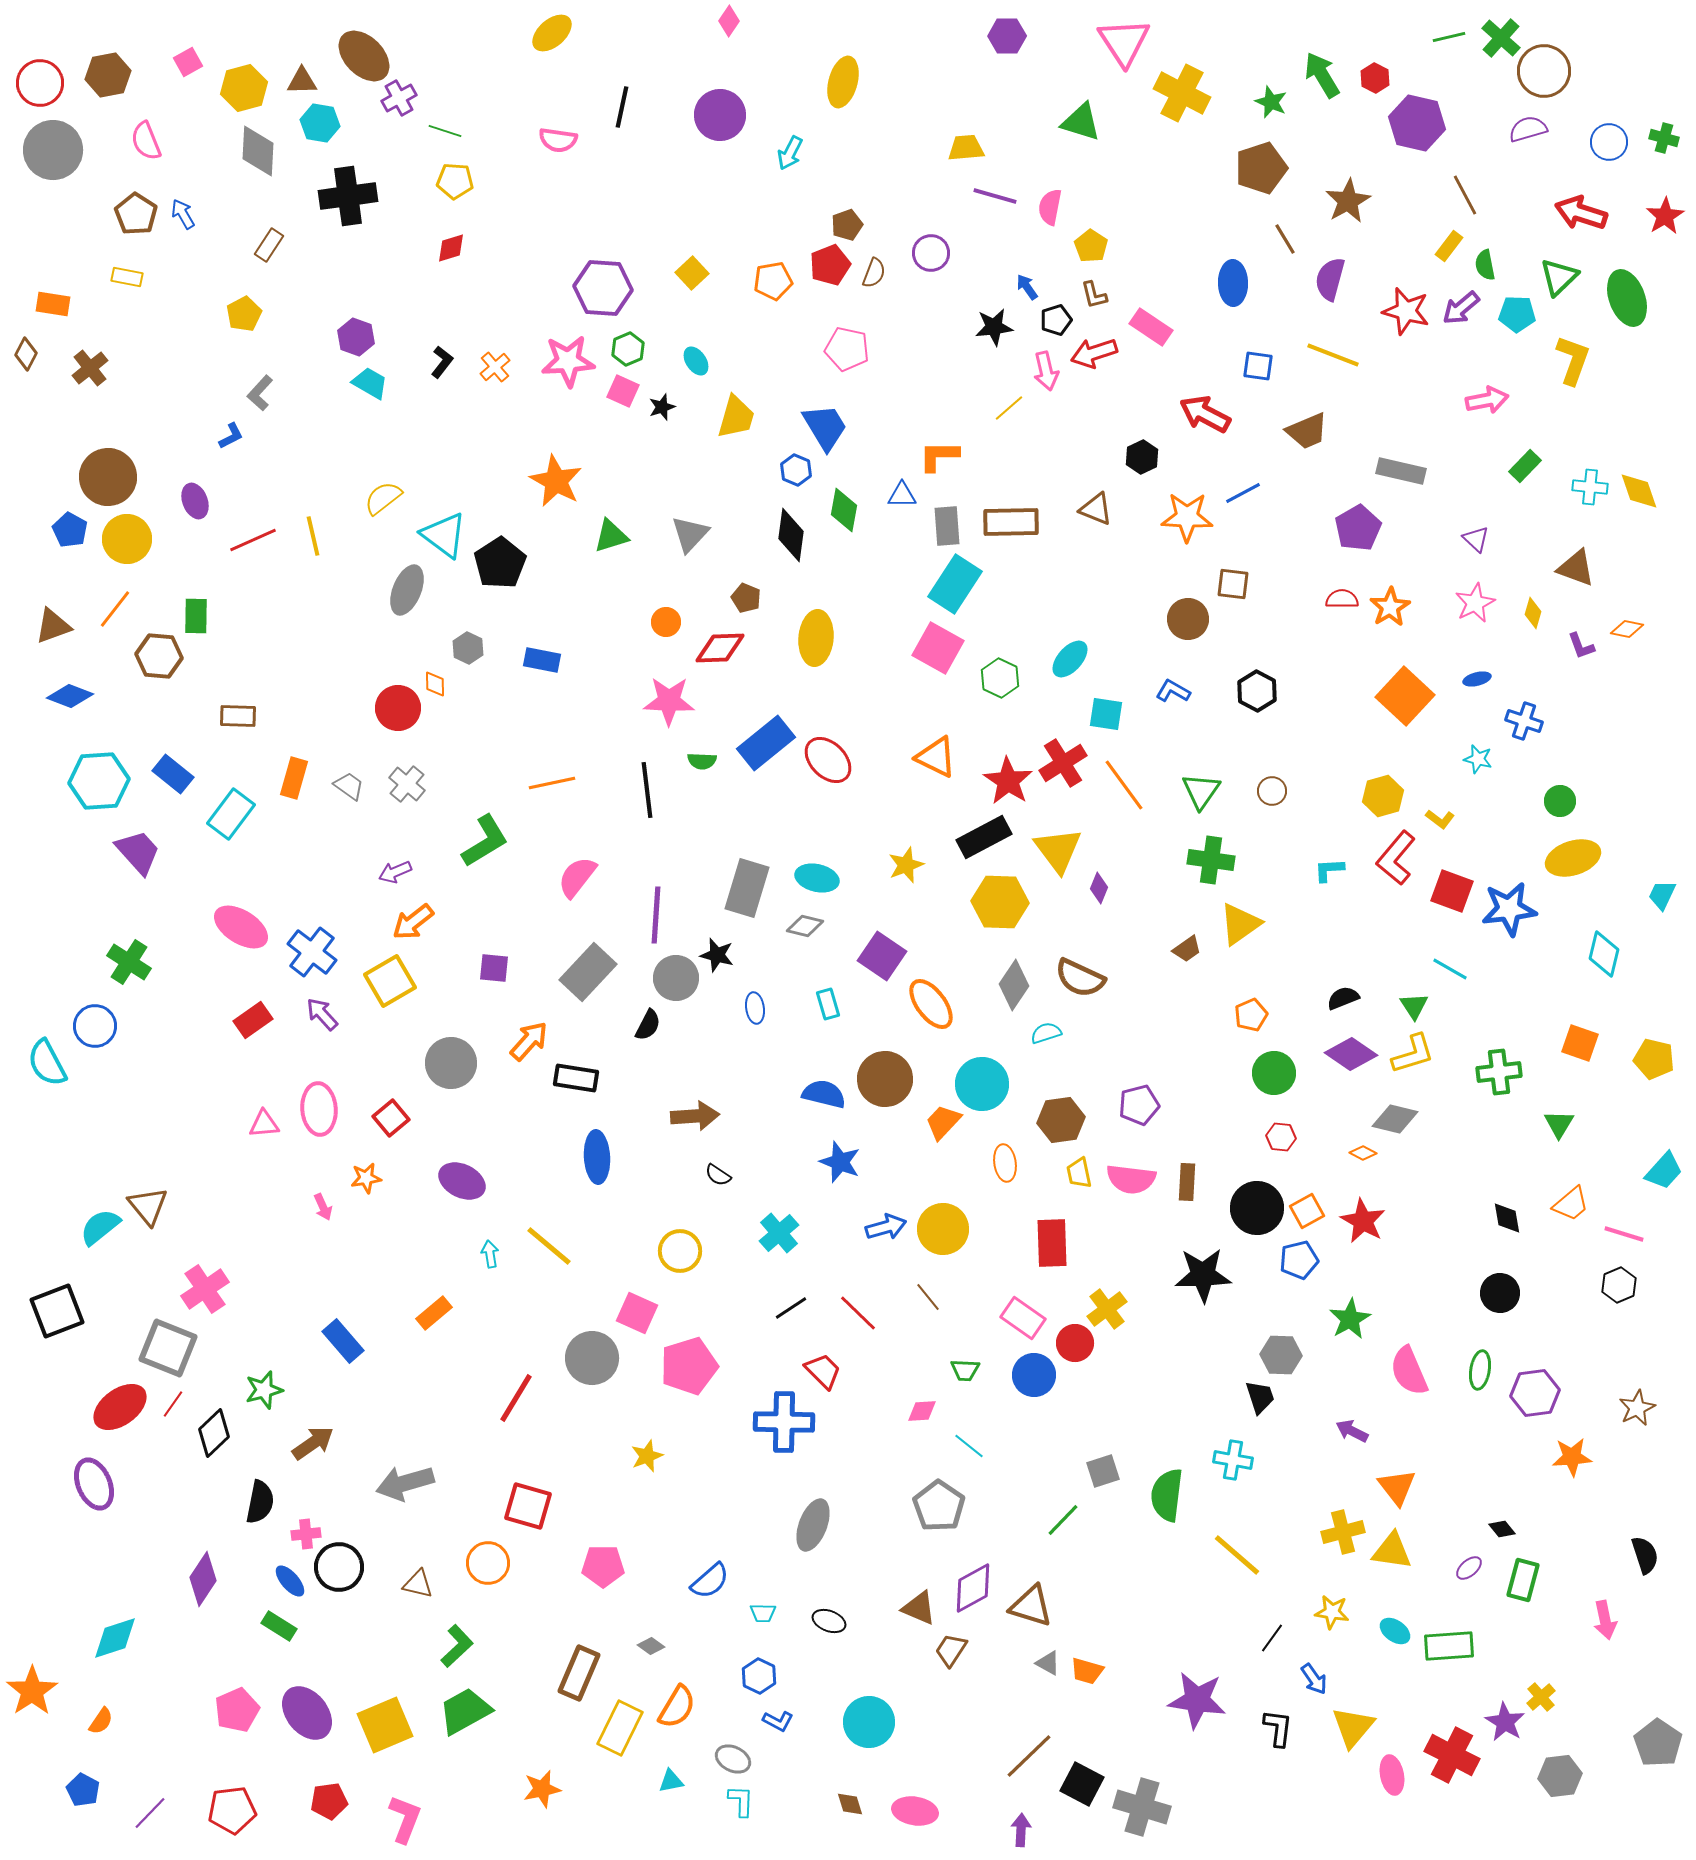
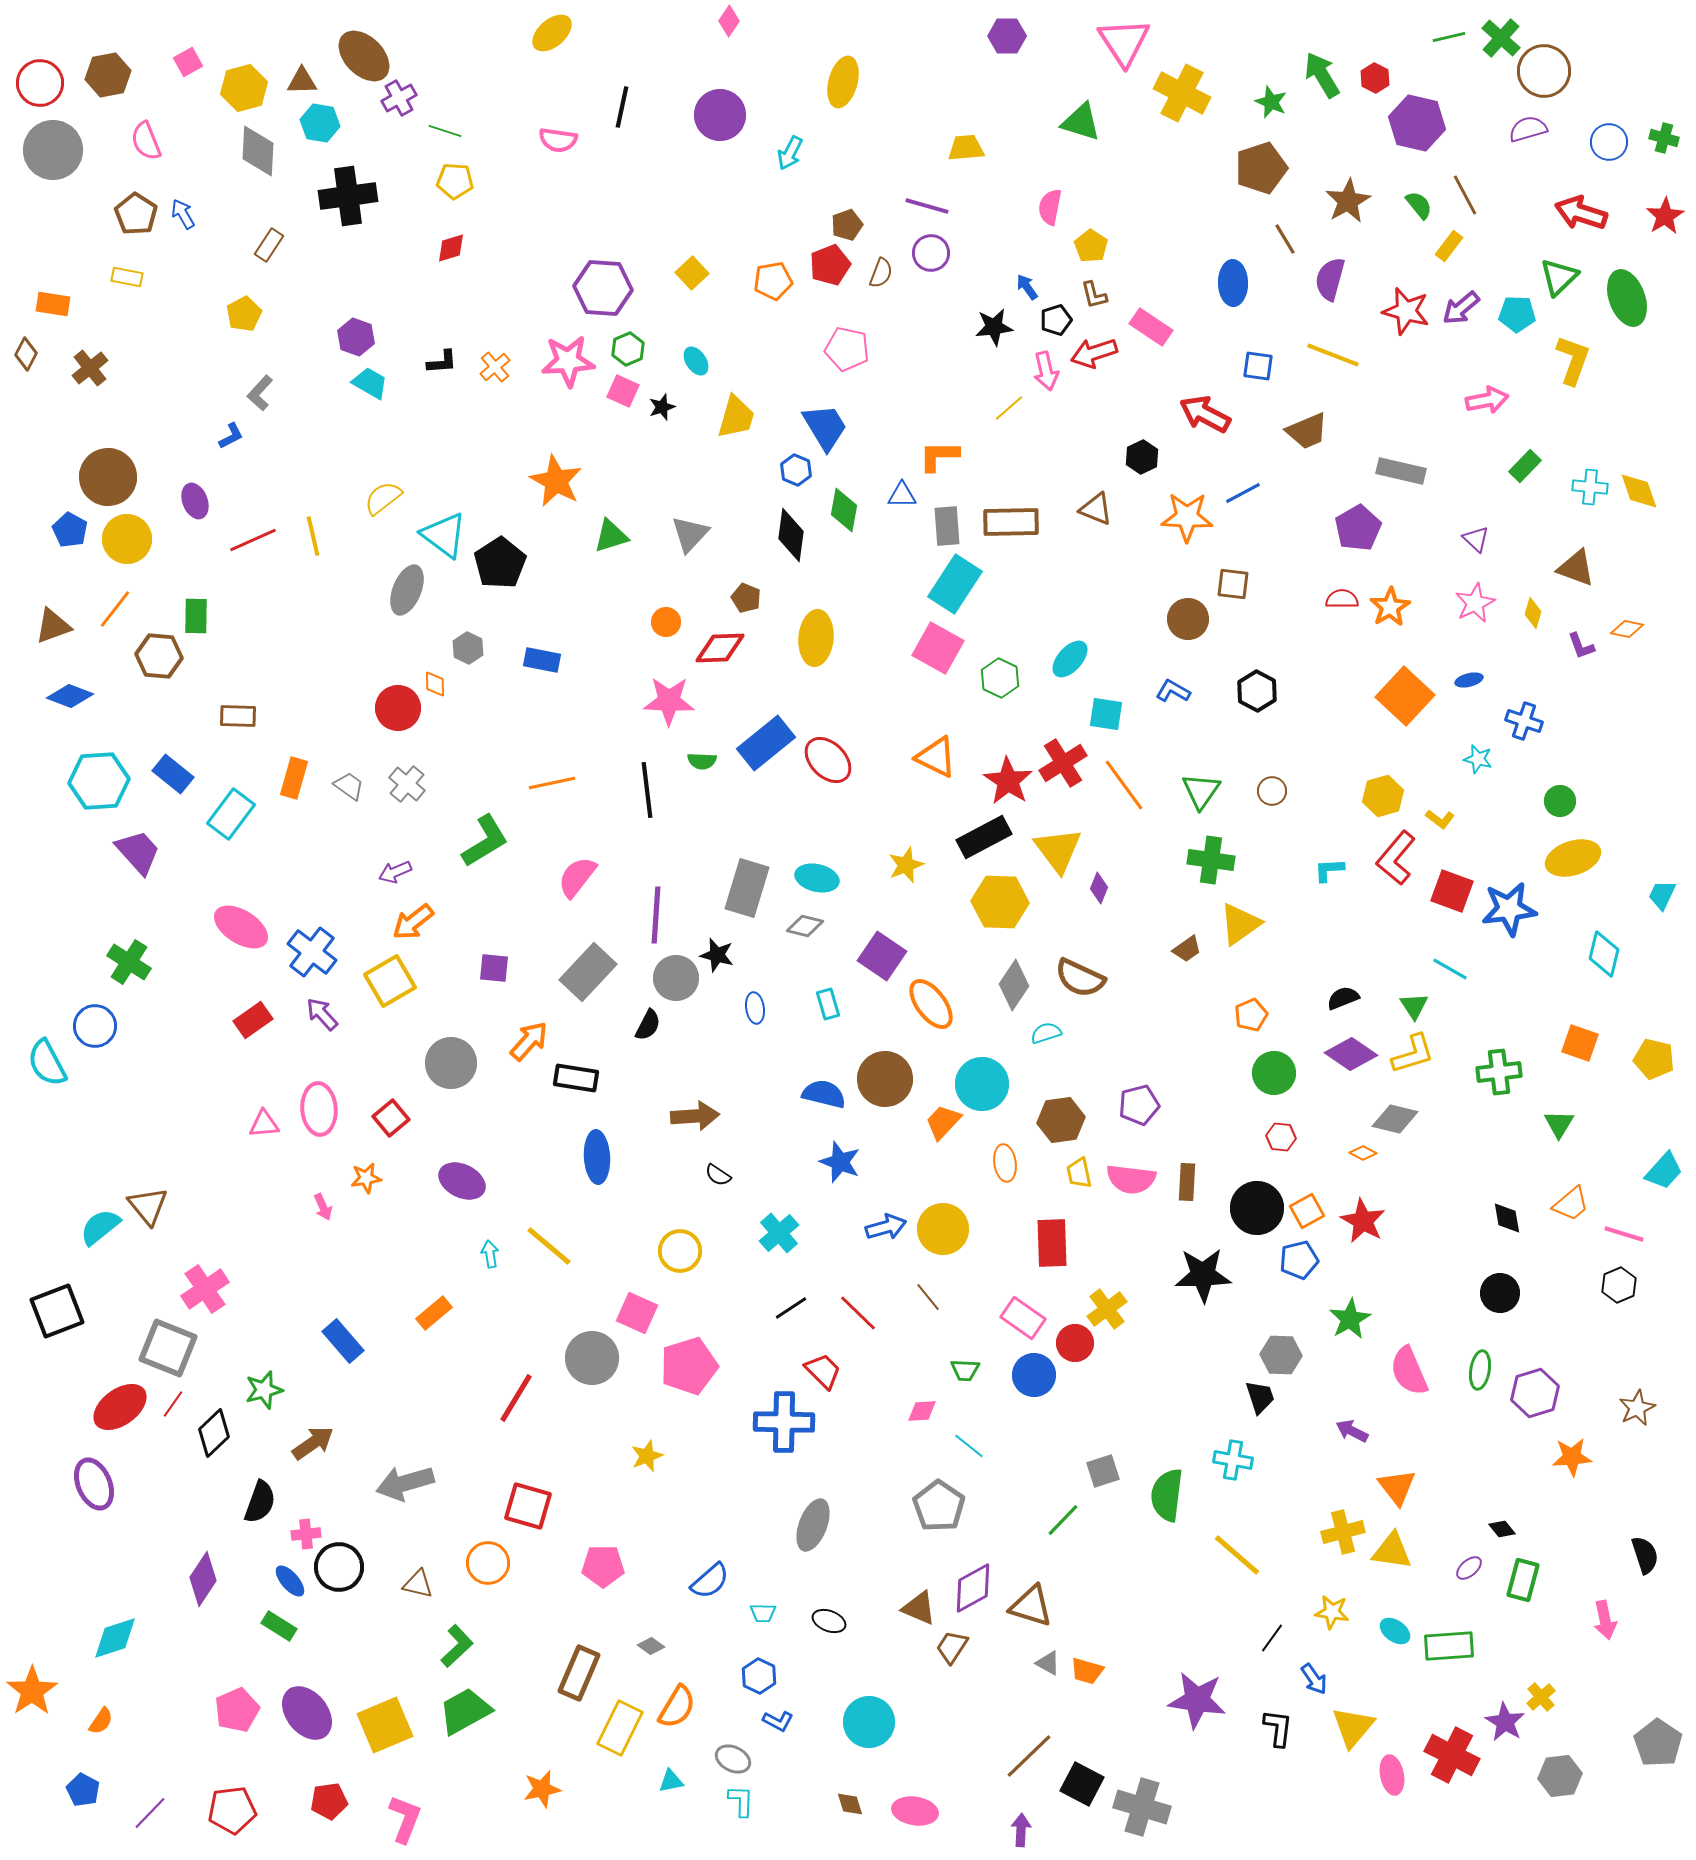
purple line at (995, 196): moved 68 px left, 10 px down
green semicircle at (1485, 265): moved 66 px left, 60 px up; rotated 152 degrees clockwise
brown semicircle at (874, 273): moved 7 px right
black L-shape at (442, 362): rotated 48 degrees clockwise
blue ellipse at (1477, 679): moved 8 px left, 1 px down
purple hexagon at (1535, 1393): rotated 9 degrees counterclockwise
black semicircle at (260, 1502): rotated 9 degrees clockwise
brown trapezoid at (951, 1650): moved 1 px right, 3 px up
